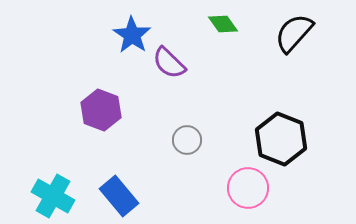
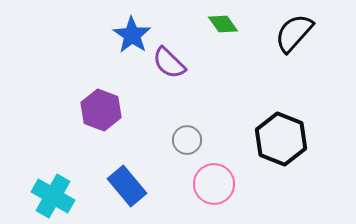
pink circle: moved 34 px left, 4 px up
blue rectangle: moved 8 px right, 10 px up
